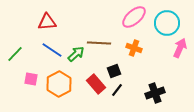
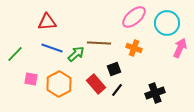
blue line: moved 2 px up; rotated 15 degrees counterclockwise
black square: moved 2 px up
